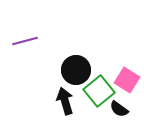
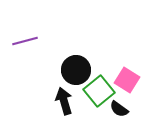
black arrow: moved 1 px left
